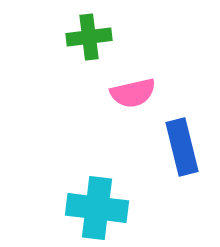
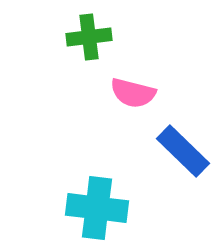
pink semicircle: rotated 27 degrees clockwise
blue rectangle: moved 1 px right, 4 px down; rotated 32 degrees counterclockwise
